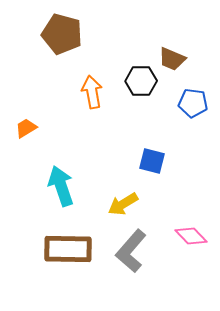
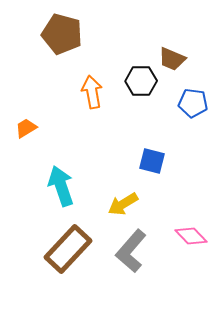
brown rectangle: rotated 48 degrees counterclockwise
